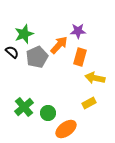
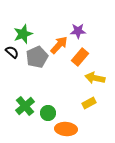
green star: moved 1 px left
orange rectangle: rotated 24 degrees clockwise
green cross: moved 1 px right, 1 px up
orange ellipse: rotated 40 degrees clockwise
